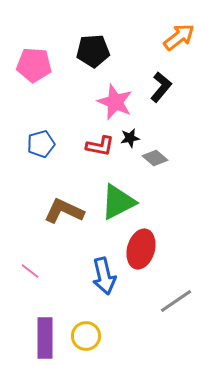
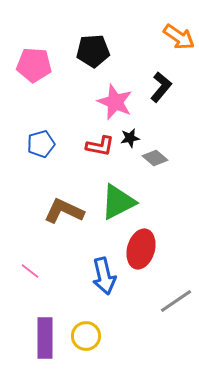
orange arrow: rotated 72 degrees clockwise
